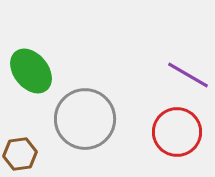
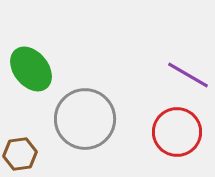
green ellipse: moved 2 px up
